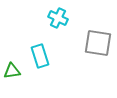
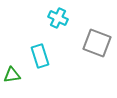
gray square: moved 1 px left; rotated 12 degrees clockwise
green triangle: moved 4 px down
